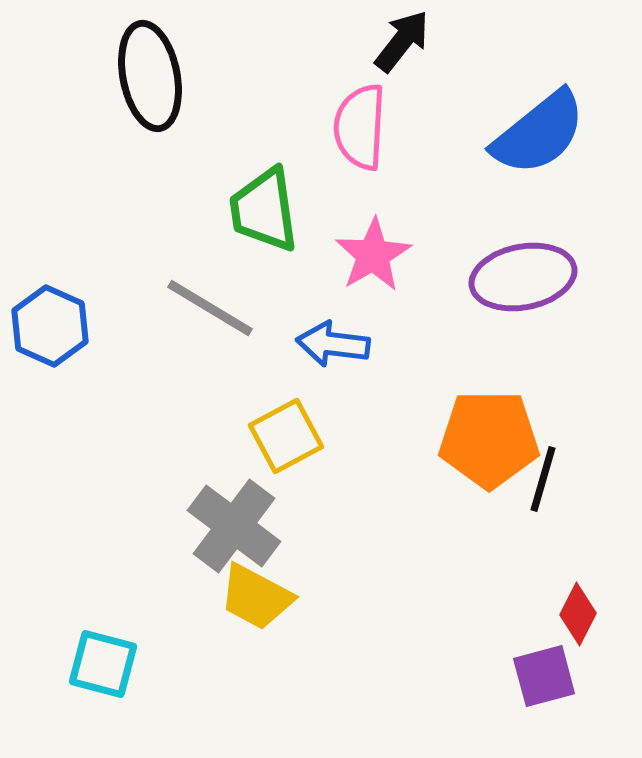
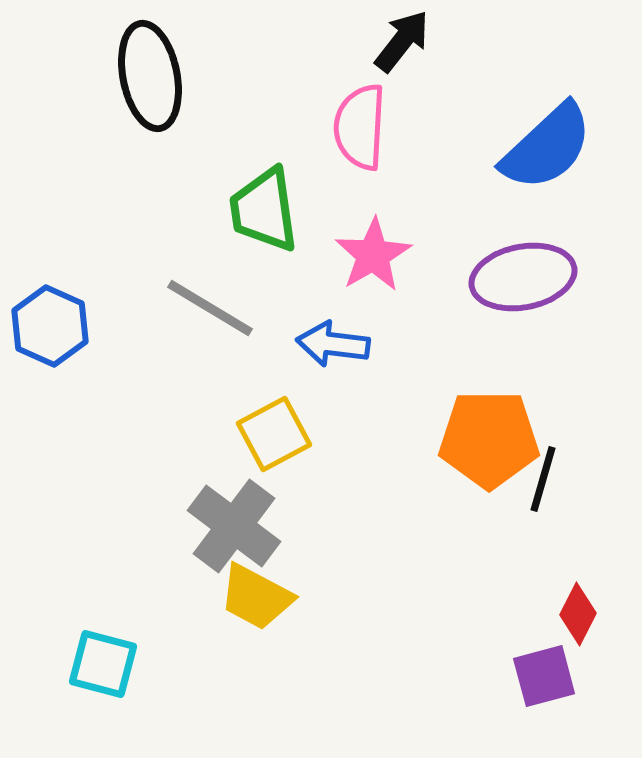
blue semicircle: moved 8 px right, 14 px down; rotated 4 degrees counterclockwise
yellow square: moved 12 px left, 2 px up
